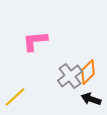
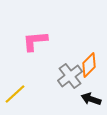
orange diamond: moved 1 px right, 7 px up
yellow line: moved 3 px up
